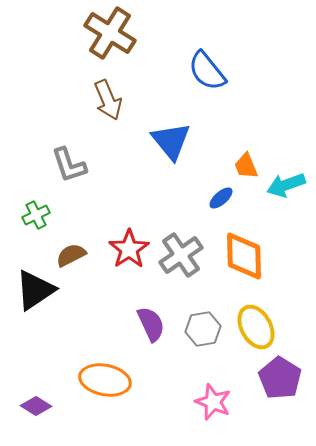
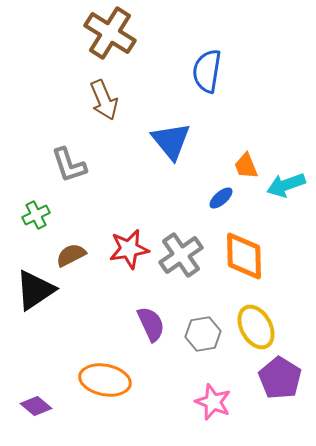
blue semicircle: rotated 48 degrees clockwise
brown arrow: moved 4 px left
red star: rotated 24 degrees clockwise
gray hexagon: moved 5 px down
purple diamond: rotated 8 degrees clockwise
